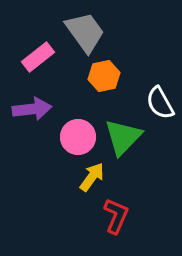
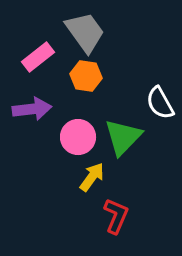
orange hexagon: moved 18 px left; rotated 20 degrees clockwise
